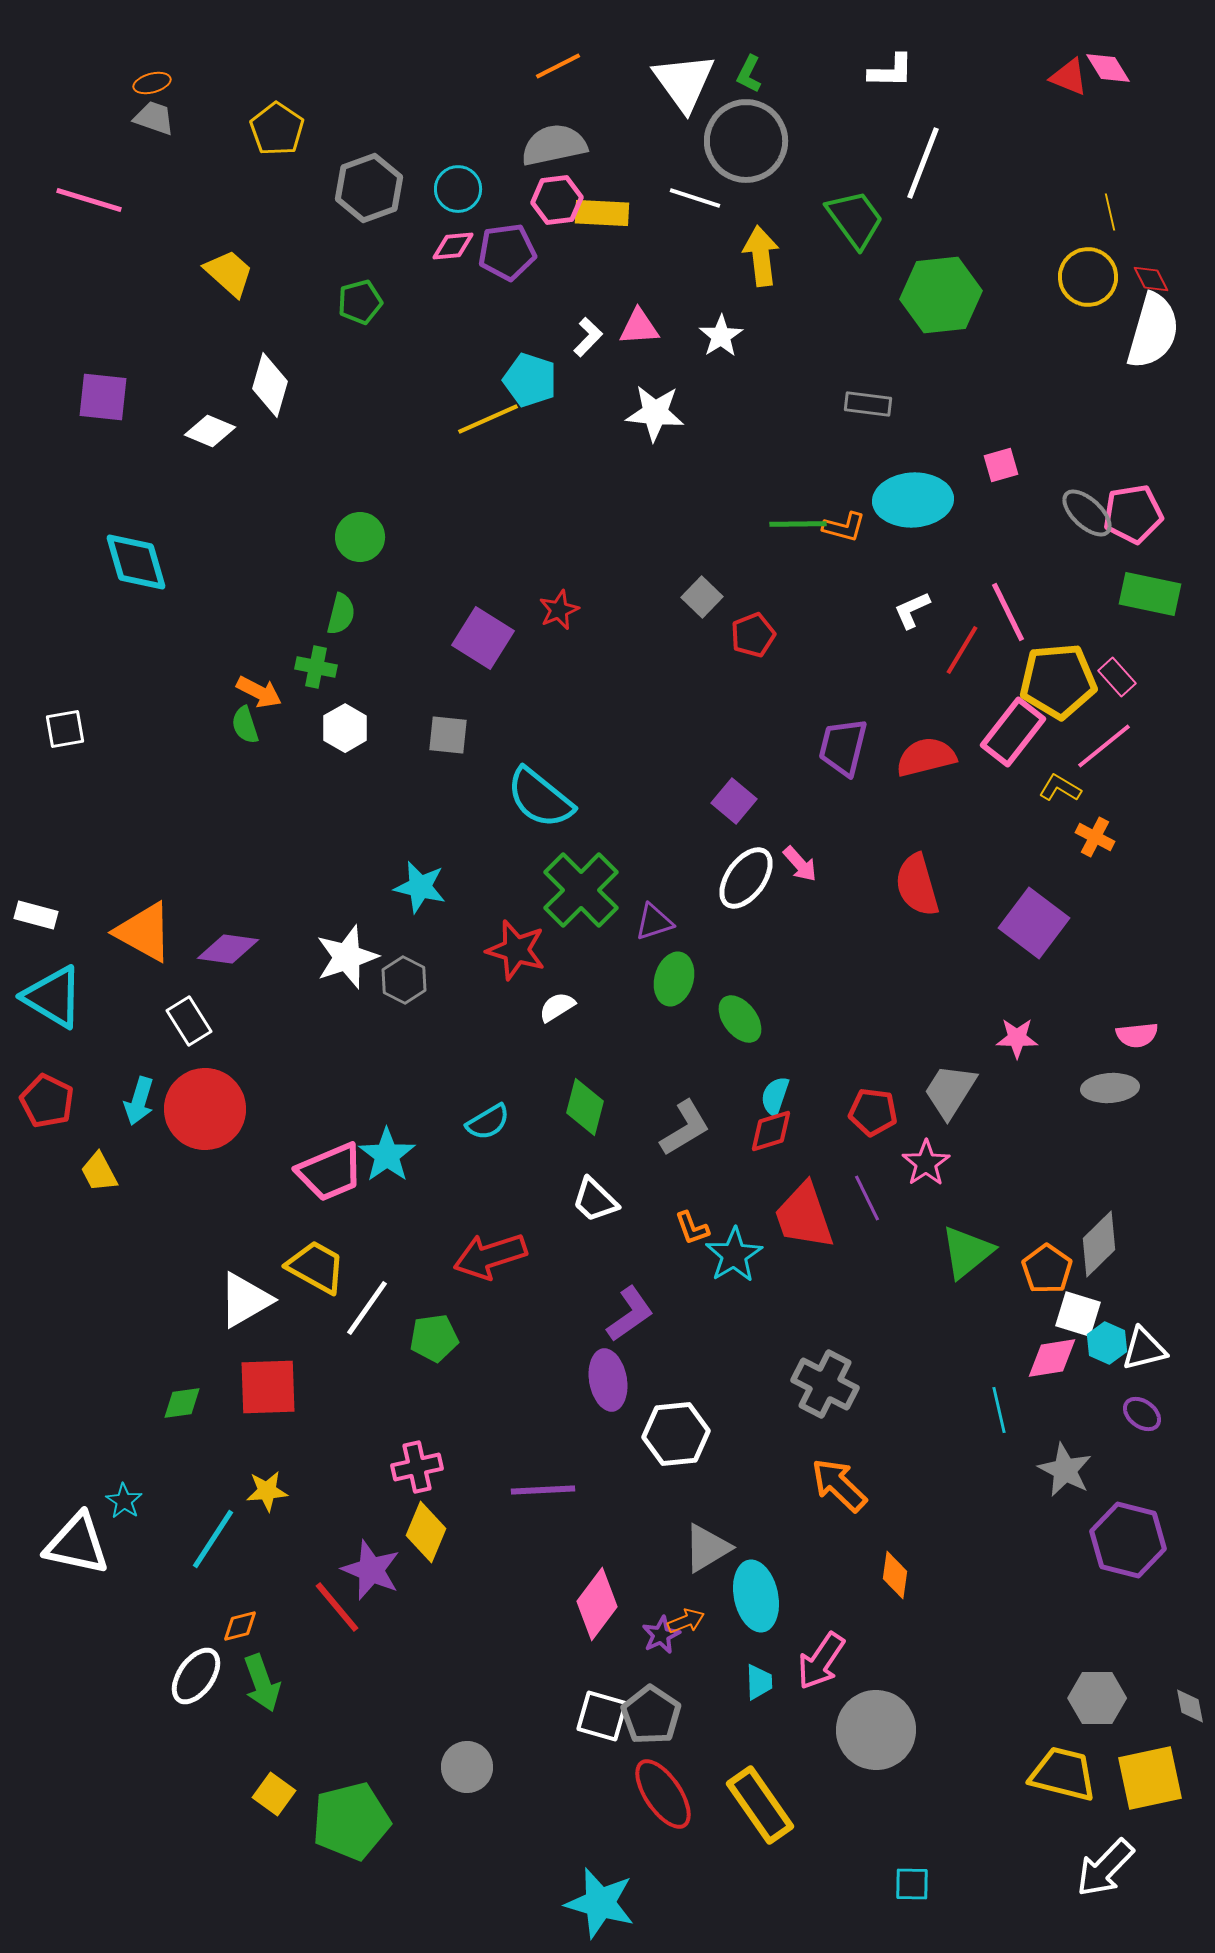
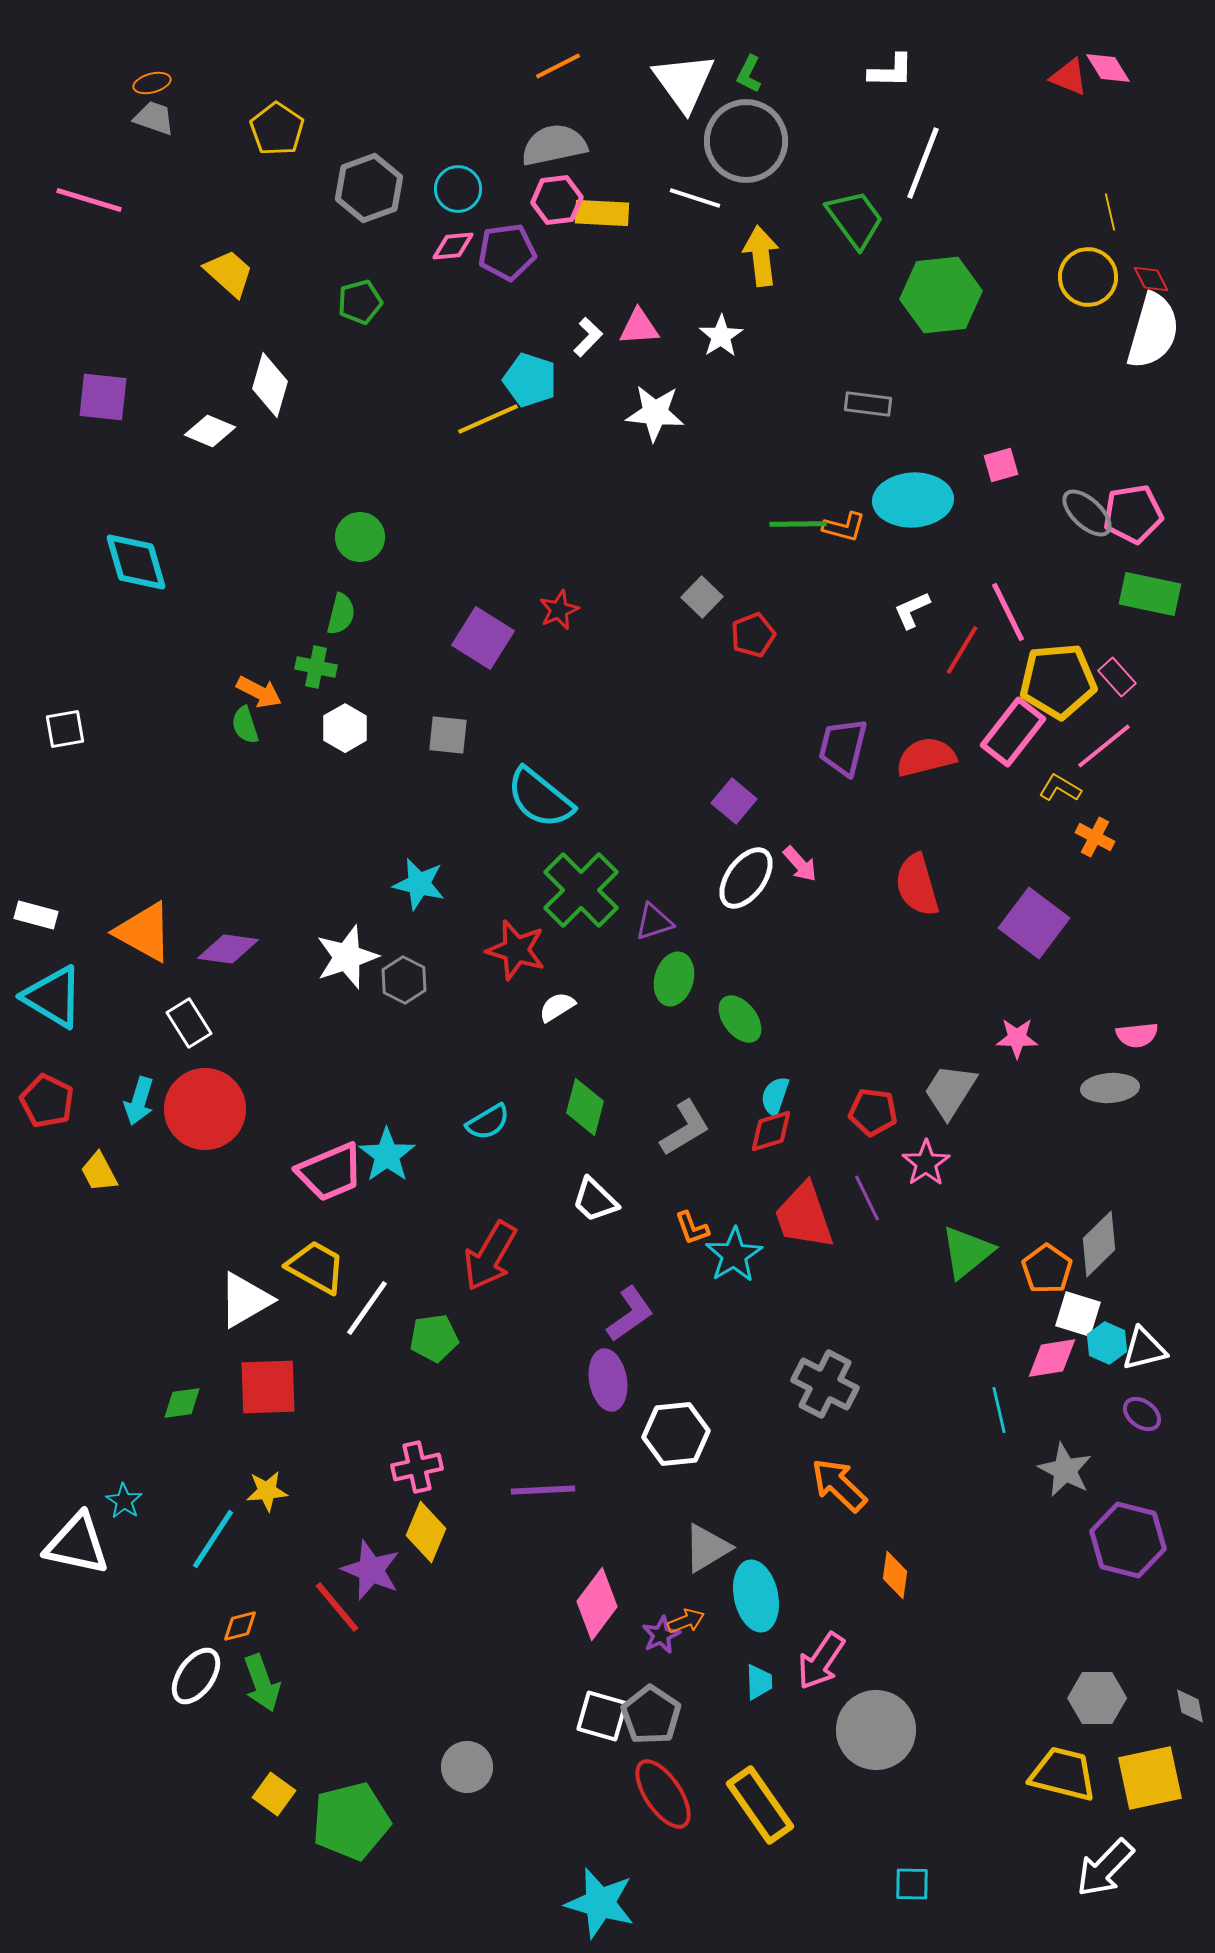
cyan star at (420, 887): moved 1 px left, 3 px up
white rectangle at (189, 1021): moved 2 px down
red arrow at (490, 1256): rotated 42 degrees counterclockwise
